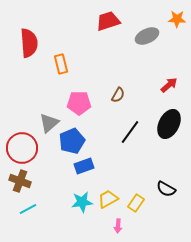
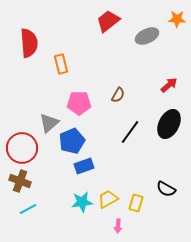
red trapezoid: rotated 20 degrees counterclockwise
yellow rectangle: rotated 18 degrees counterclockwise
